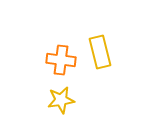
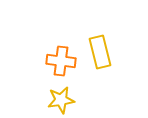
orange cross: moved 1 px down
